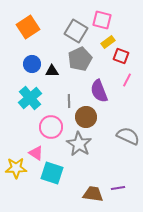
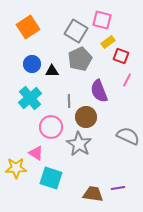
cyan square: moved 1 px left, 5 px down
